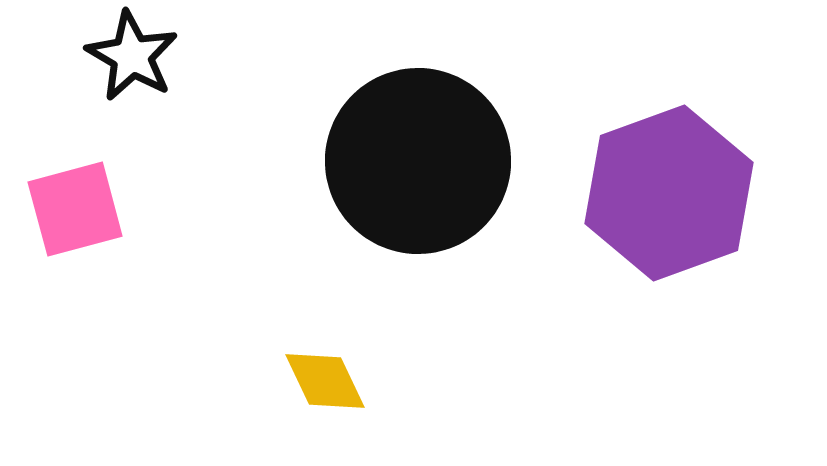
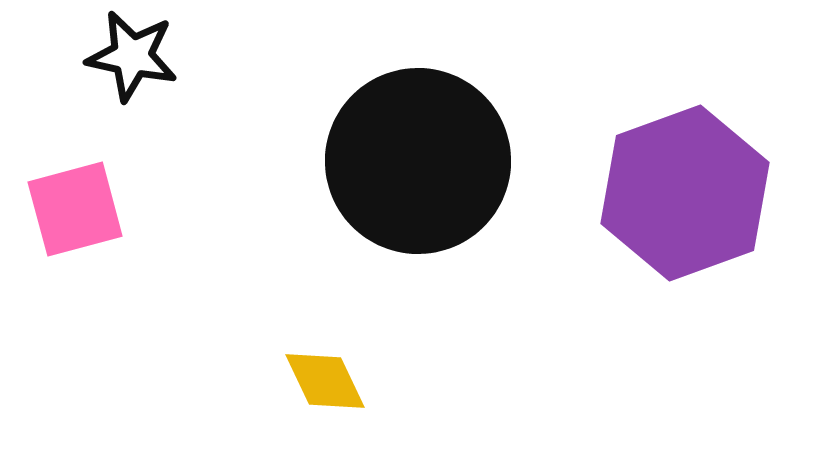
black star: rotated 18 degrees counterclockwise
purple hexagon: moved 16 px right
